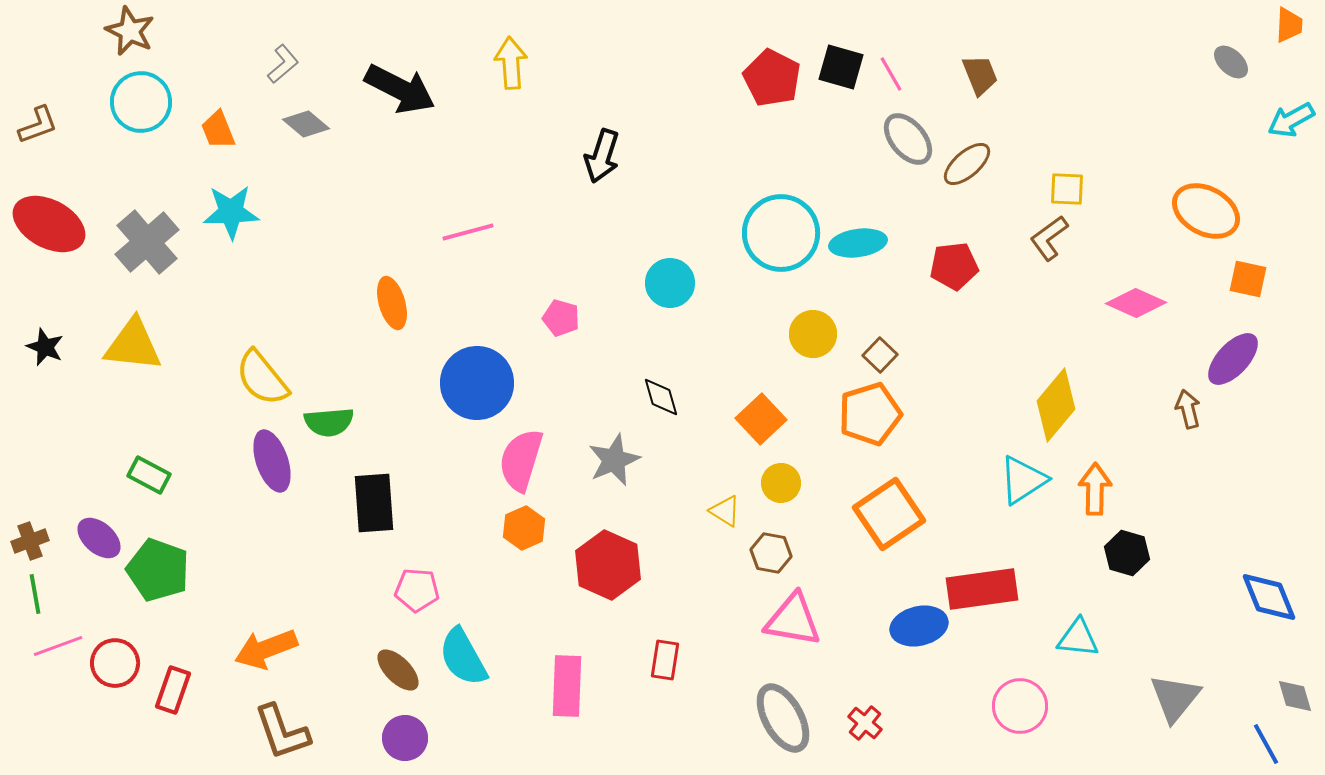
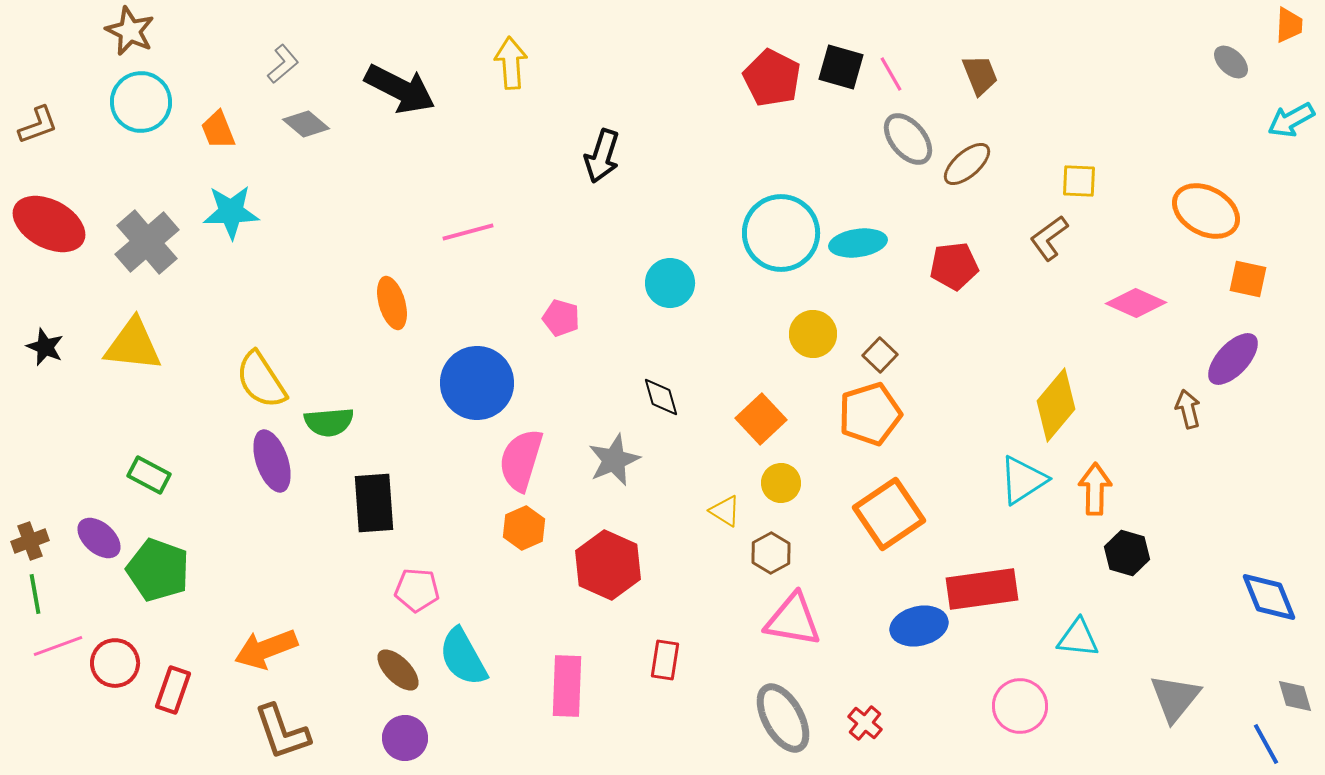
yellow square at (1067, 189): moved 12 px right, 8 px up
yellow semicircle at (262, 378): moved 1 px left, 2 px down; rotated 6 degrees clockwise
brown hexagon at (771, 553): rotated 21 degrees clockwise
